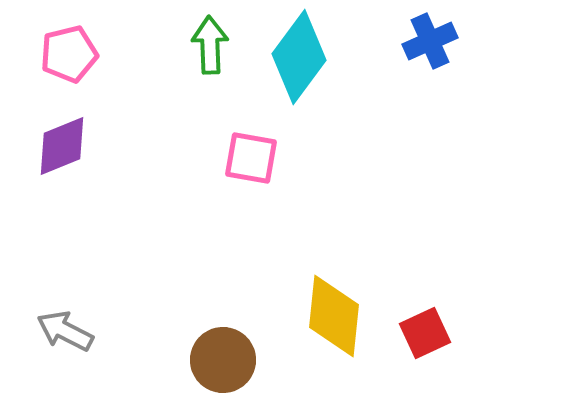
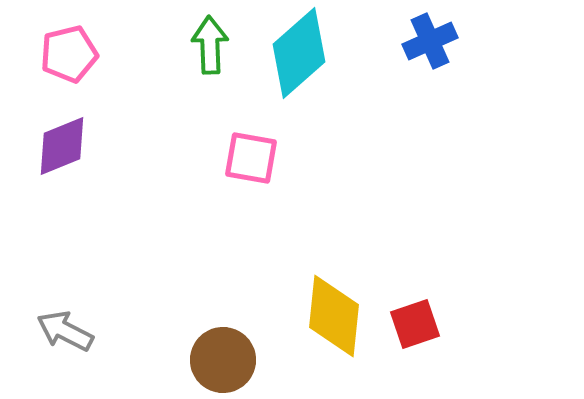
cyan diamond: moved 4 px up; rotated 12 degrees clockwise
red square: moved 10 px left, 9 px up; rotated 6 degrees clockwise
